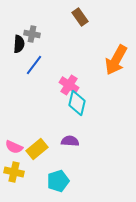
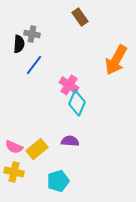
cyan diamond: rotated 10 degrees clockwise
